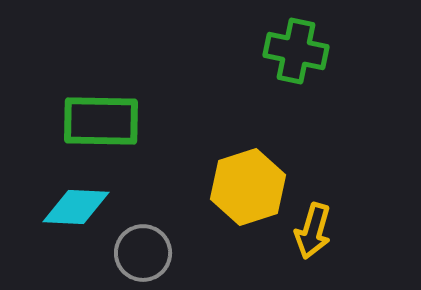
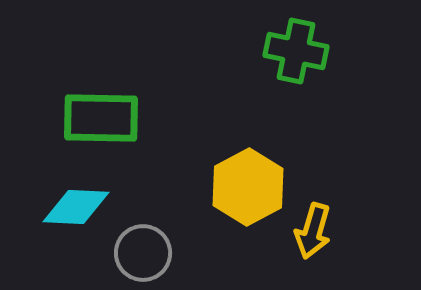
green rectangle: moved 3 px up
yellow hexagon: rotated 10 degrees counterclockwise
